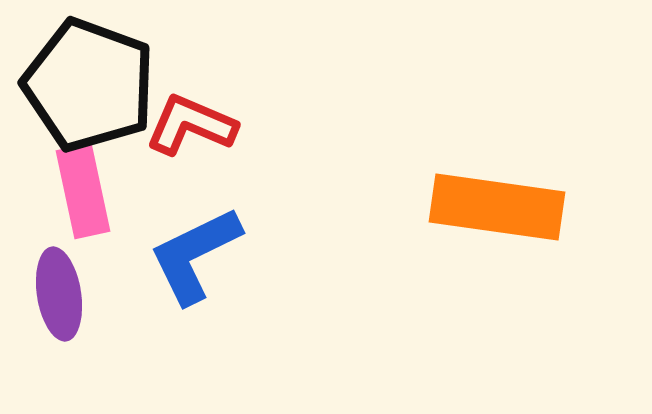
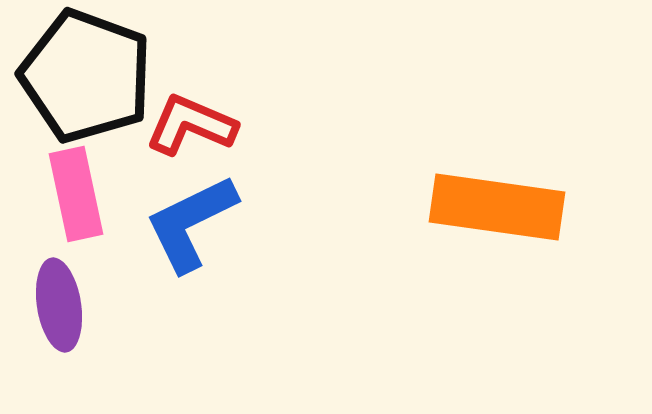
black pentagon: moved 3 px left, 9 px up
pink rectangle: moved 7 px left, 3 px down
blue L-shape: moved 4 px left, 32 px up
purple ellipse: moved 11 px down
